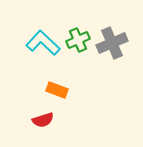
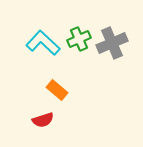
green cross: moved 1 px right, 1 px up
orange rectangle: rotated 20 degrees clockwise
